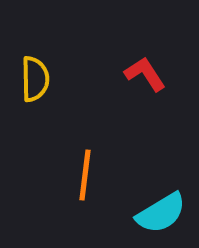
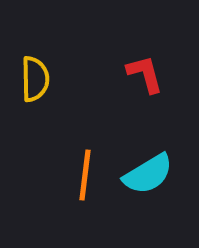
red L-shape: rotated 18 degrees clockwise
cyan semicircle: moved 13 px left, 39 px up
